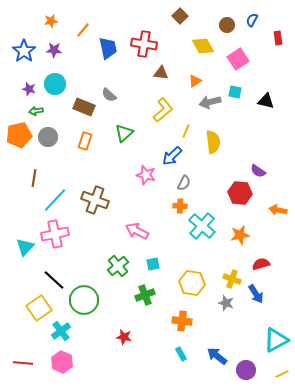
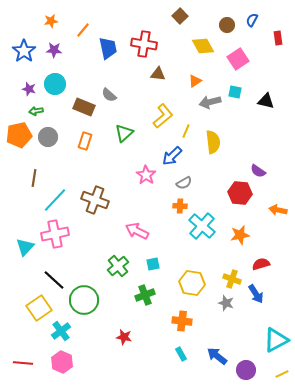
brown triangle at (161, 73): moved 3 px left, 1 px down
yellow L-shape at (163, 110): moved 6 px down
pink star at (146, 175): rotated 18 degrees clockwise
gray semicircle at (184, 183): rotated 35 degrees clockwise
